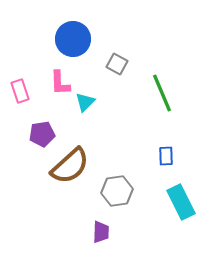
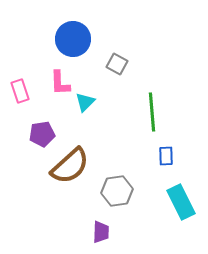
green line: moved 10 px left, 19 px down; rotated 18 degrees clockwise
